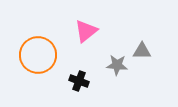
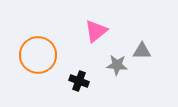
pink triangle: moved 10 px right
